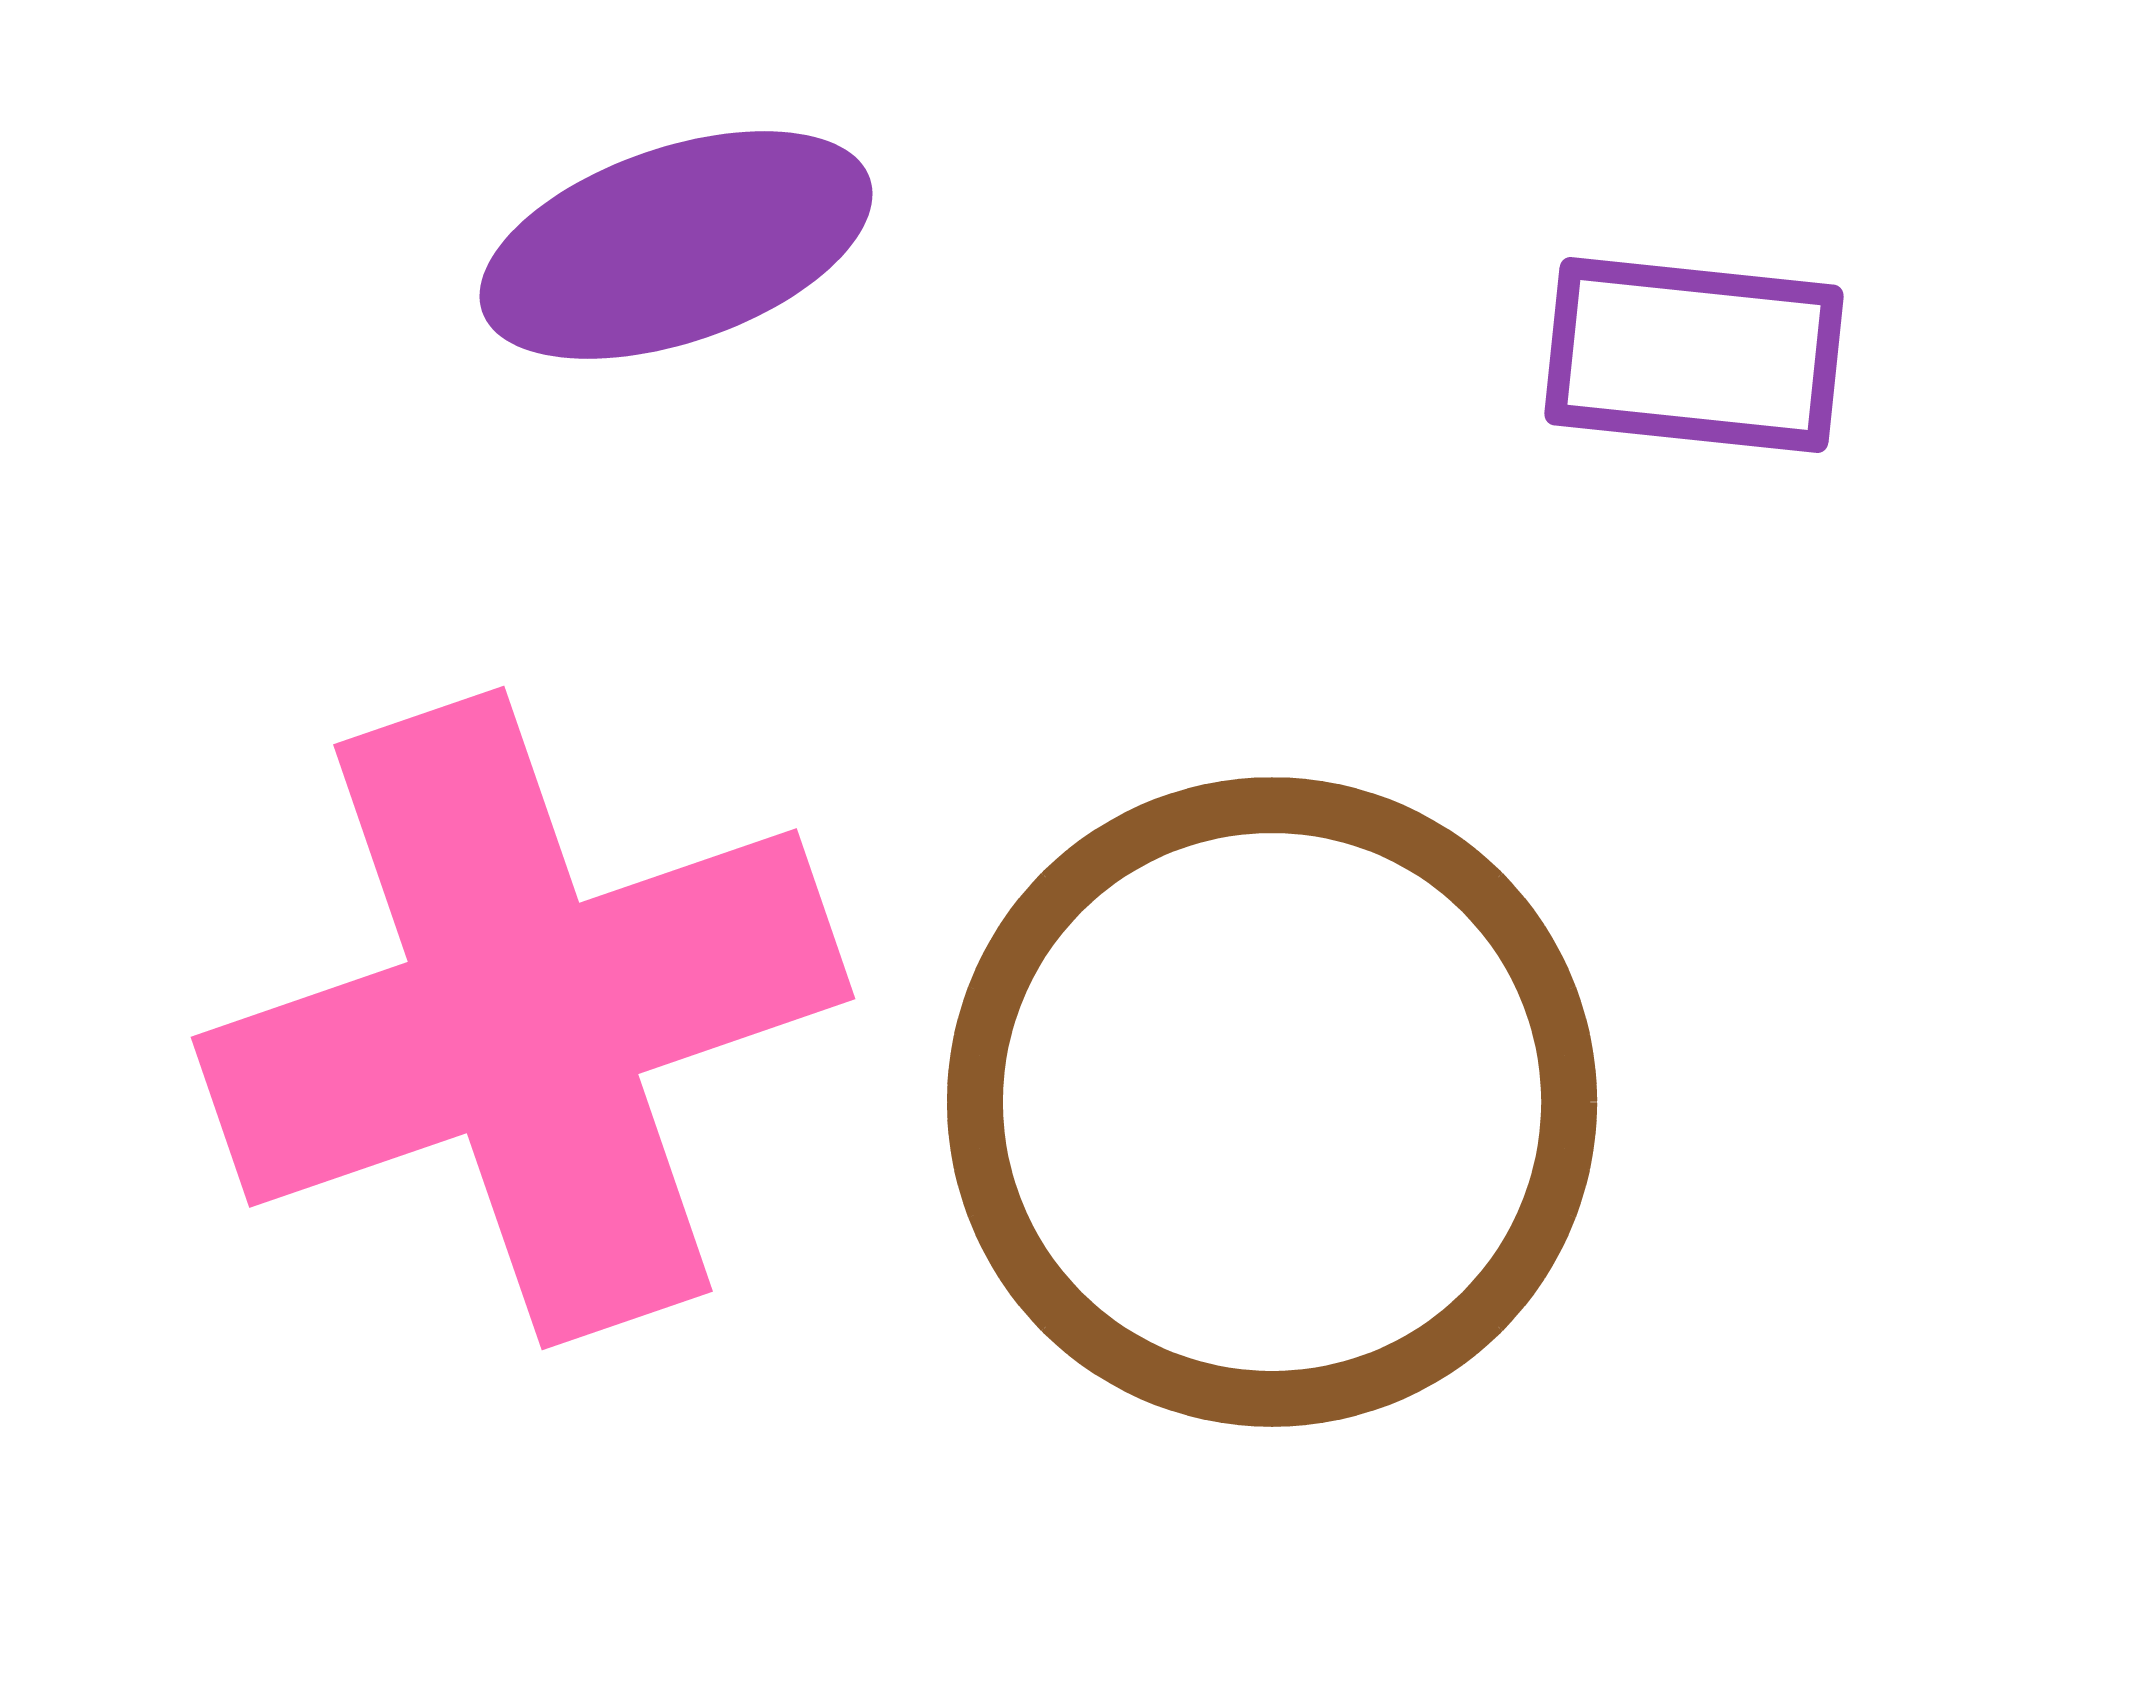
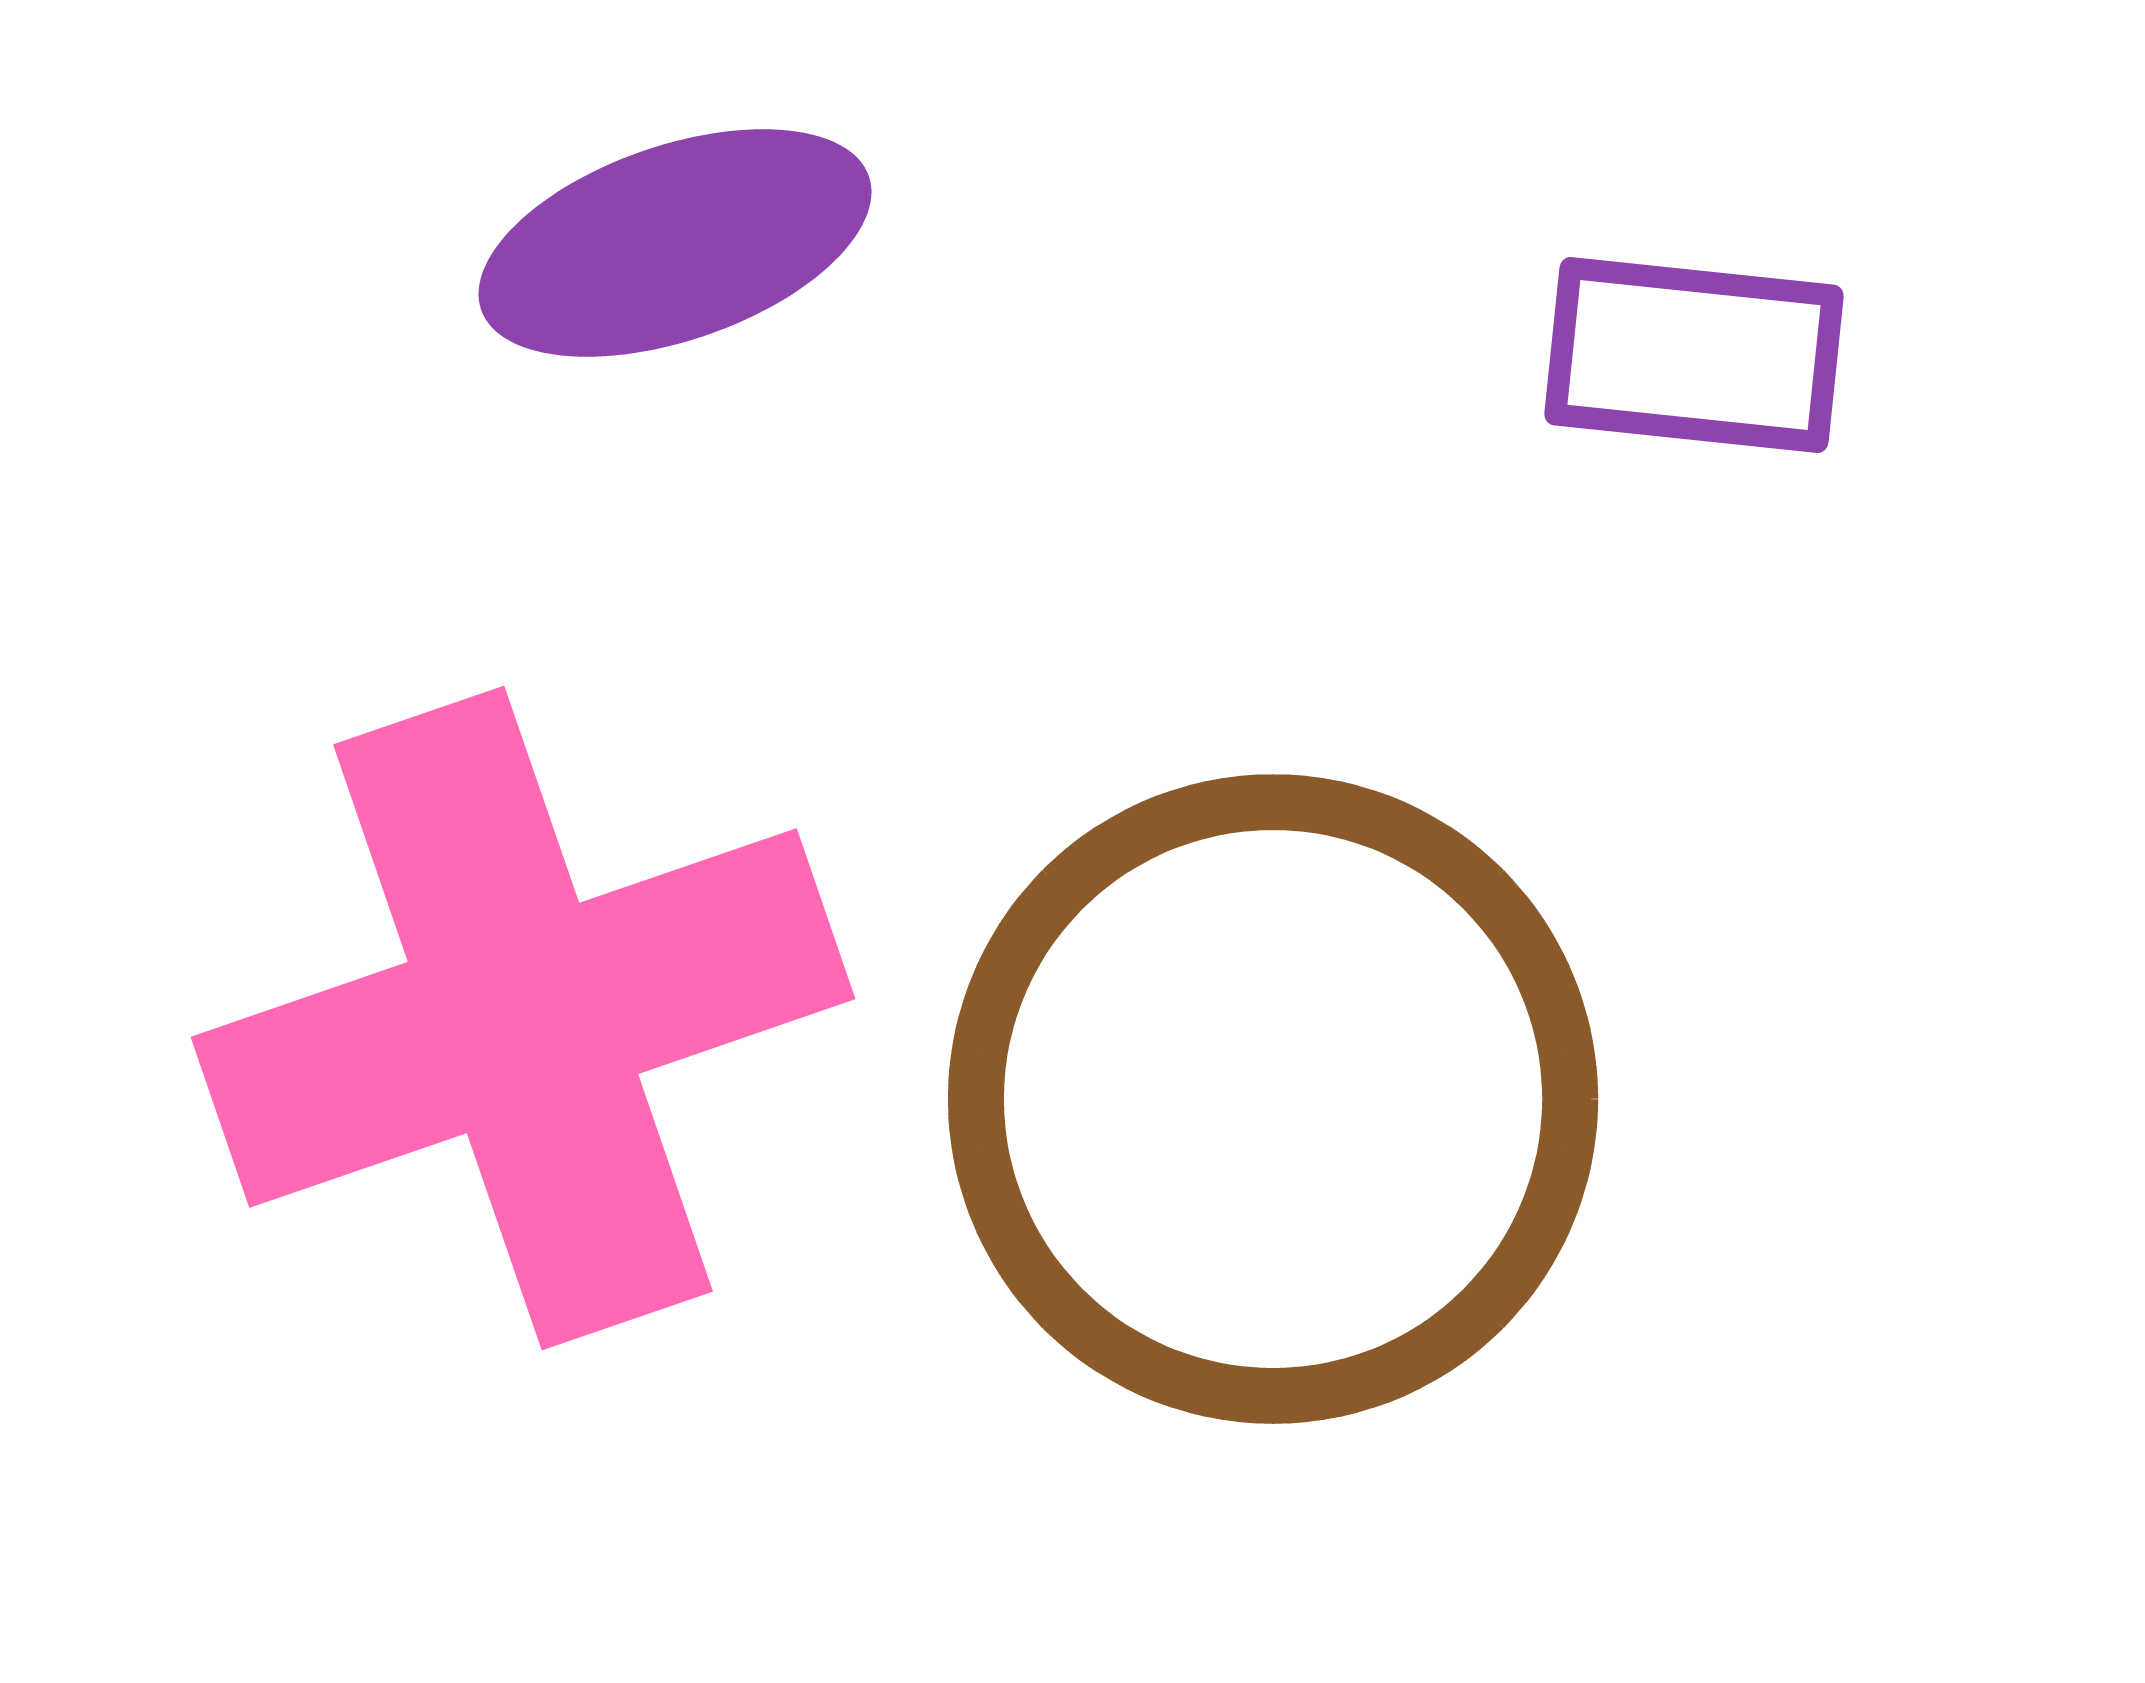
purple ellipse: moved 1 px left, 2 px up
brown circle: moved 1 px right, 3 px up
